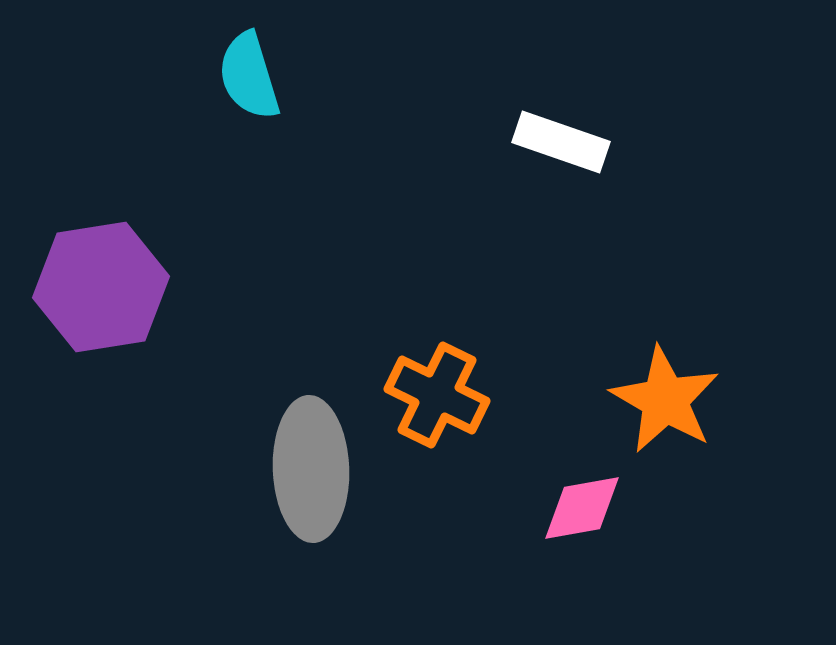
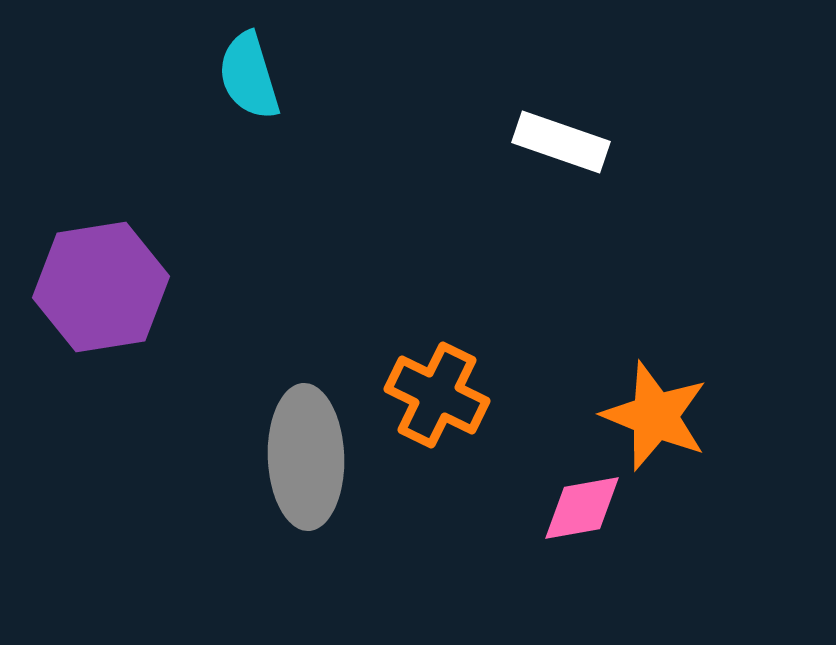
orange star: moved 10 px left, 16 px down; rotated 8 degrees counterclockwise
gray ellipse: moved 5 px left, 12 px up
